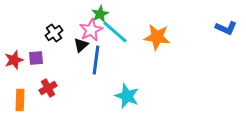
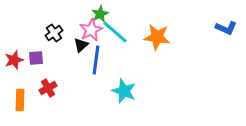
cyan star: moved 3 px left, 5 px up
